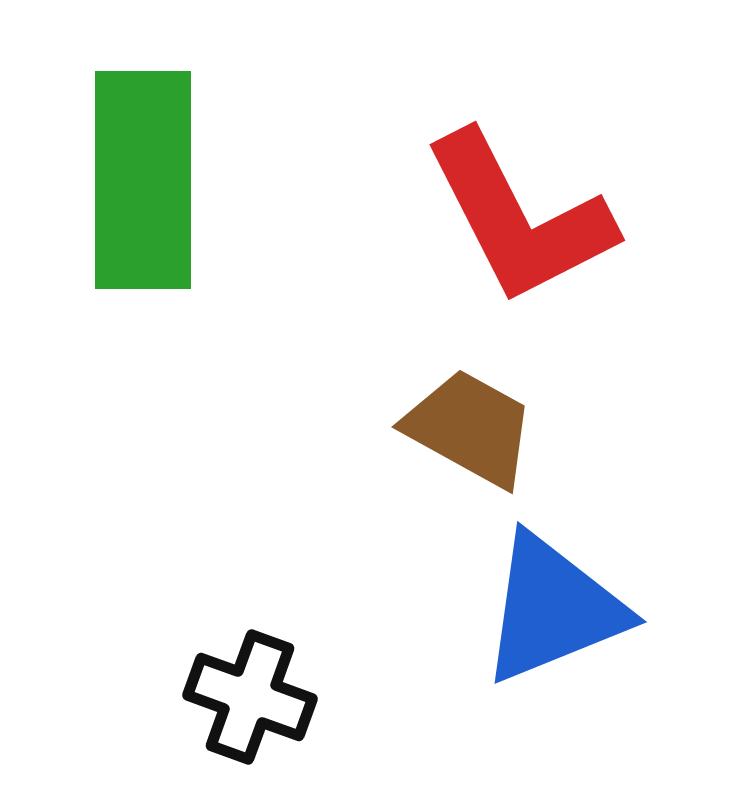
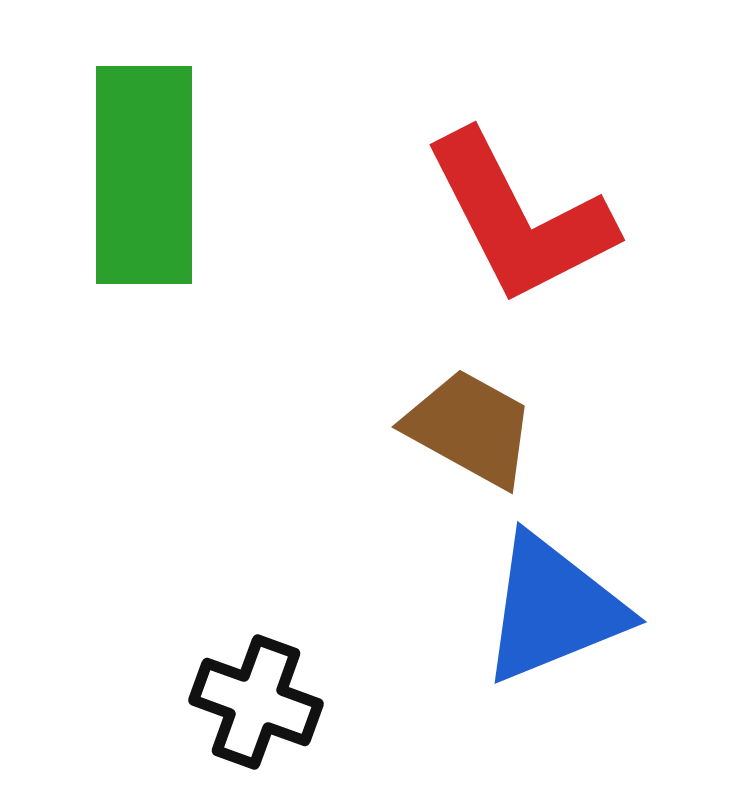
green rectangle: moved 1 px right, 5 px up
black cross: moved 6 px right, 5 px down
